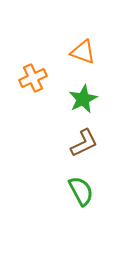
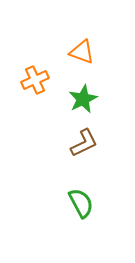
orange triangle: moved 1 px left
orange cross: moved 2 px right, 2 px down
green semicircle: moved 12 px down
